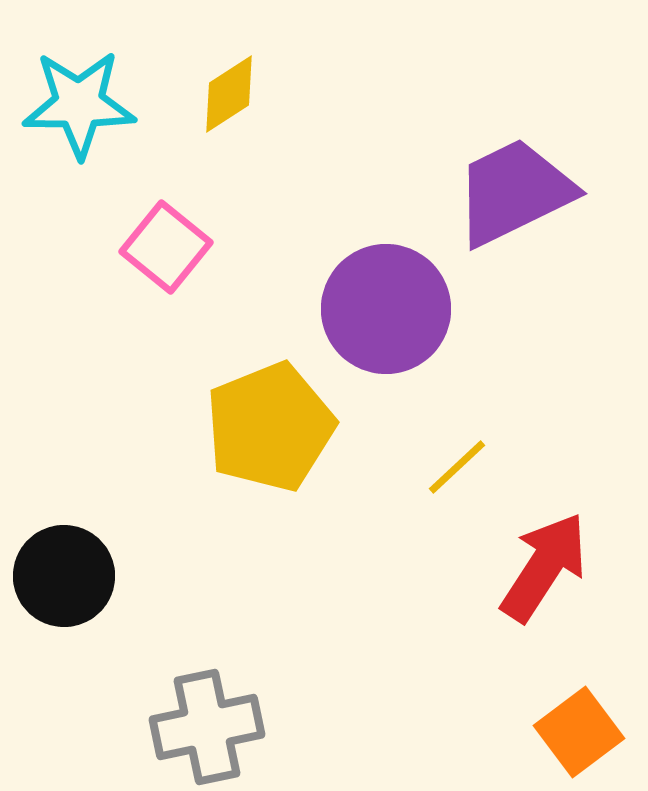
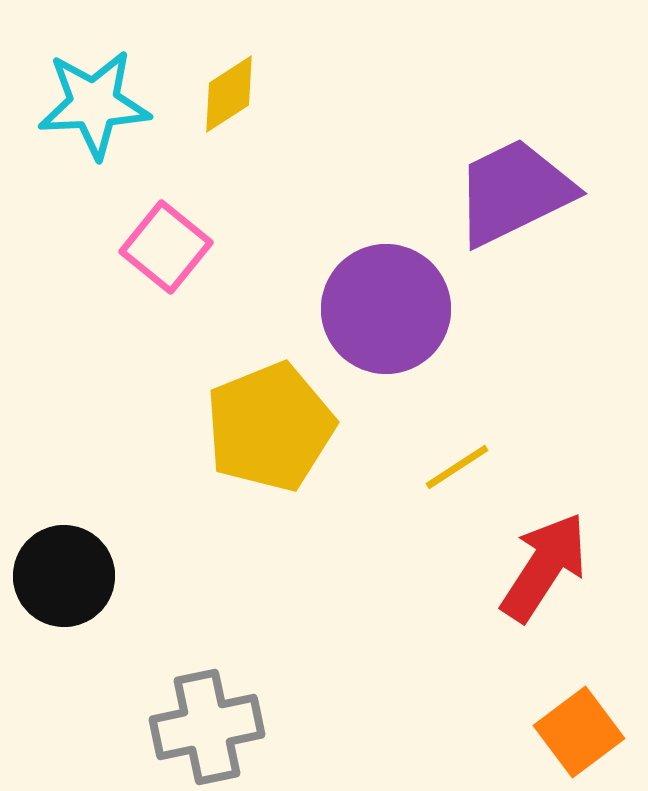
cyan star: moved 15 px right; rotated 3 degrees counterclockwise
yellow line: rotated 10 degrees clockwise
